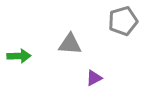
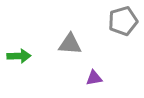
purple triangle: rotated 18 degrees clockwise
